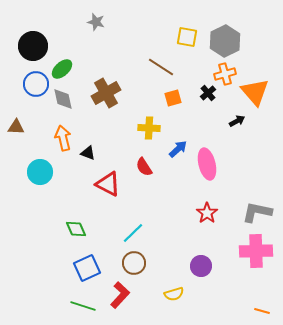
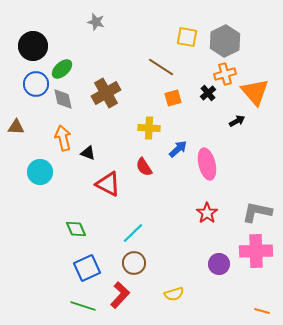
purple circle: moved 18 px right, 2 px up
